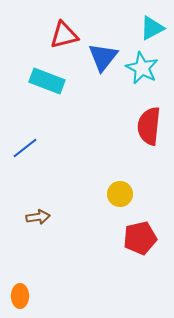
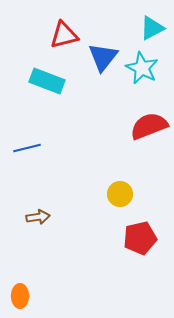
red semicircle: rotated 63 degrees clockwise
blue line: moved 2 px right; rotated 24 degrees clockwise
